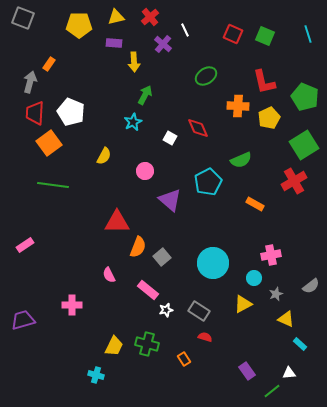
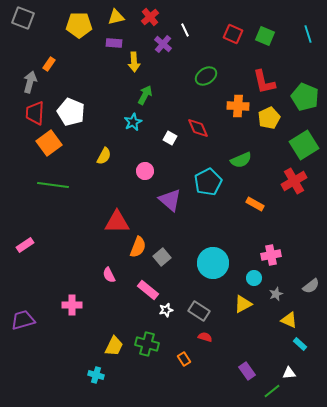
yellow triangle at (286, 319): moved 3 px right, 1 px down
